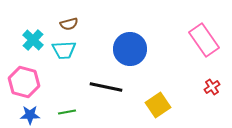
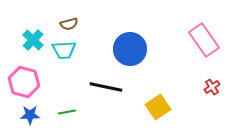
yellow square: moved 2 px down
